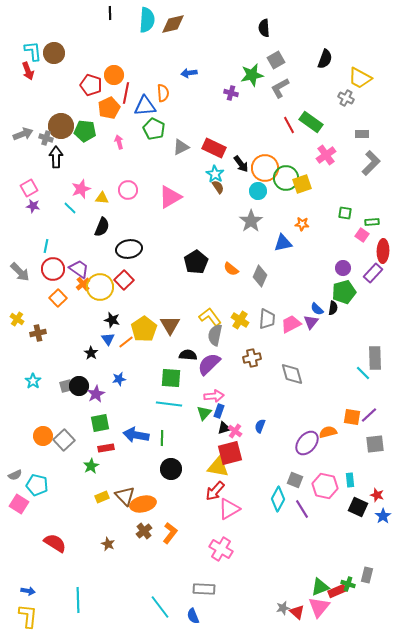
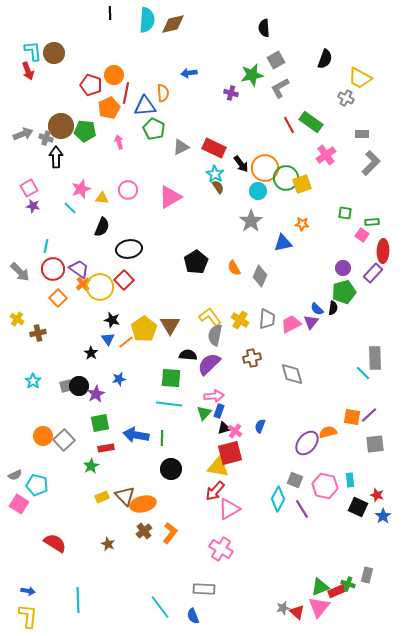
orange semicircle at (231, 269): moved 3 px right, 1 px up; rotated 21 degrees clockwise
